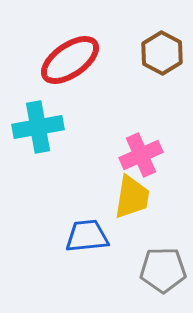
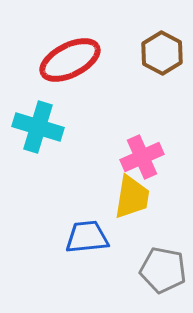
red ellipse: rotated 8 degrees clockwise
cyan cross: rotated 27 degrees clockwise
pink cross: moved 1 px right, 2 px down
blue trapezoid: moved 1 px down
gray pentagon: rotated 12 degrees clockwise
